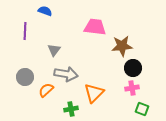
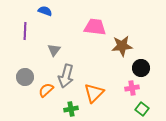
black circle: moved 8 px right
gray arrow: moved 2 px down; rotated 95 degrees clockwise
green square: rotated 16 degrees clockwise
